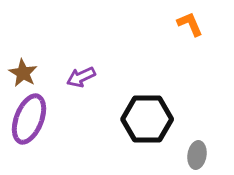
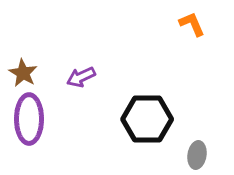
orange L-shape: moved 2 px right
purple ellipse: rotated 21 degrees counterclockwise
